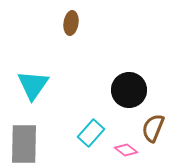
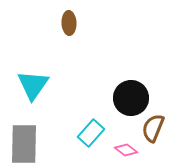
brown ellipse: moved 2 px left; rotated 10 degrees counterclockwise
black circle: moved 2 px right, 8 px down
